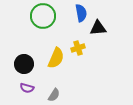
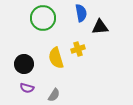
green circle: moved 2 px down
black triangle: moved 2 px right, 1 px up
yellow cross: moved 1 px down
yellow semicircle: rotated 140 degrees clockwise
